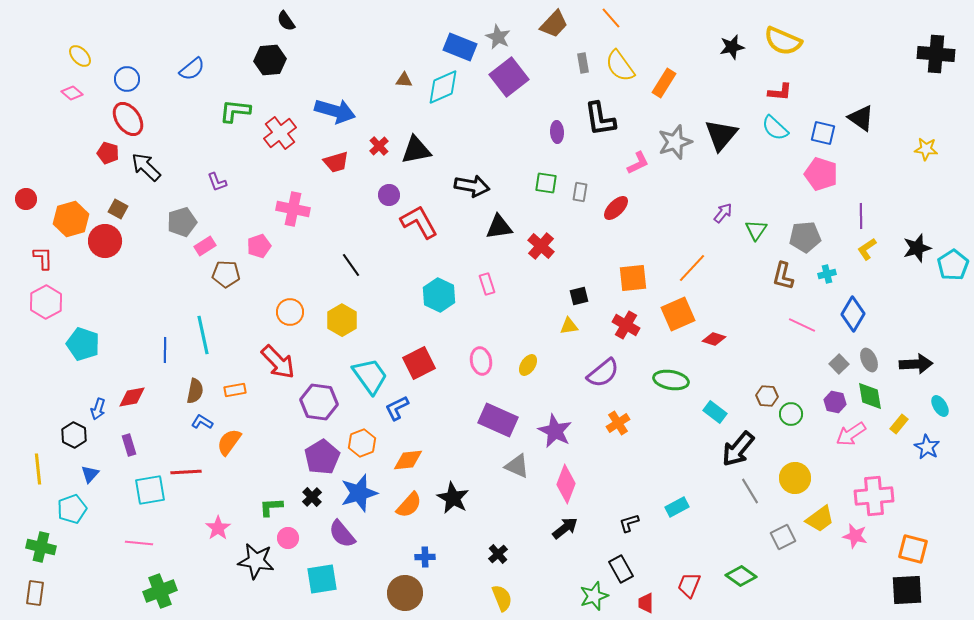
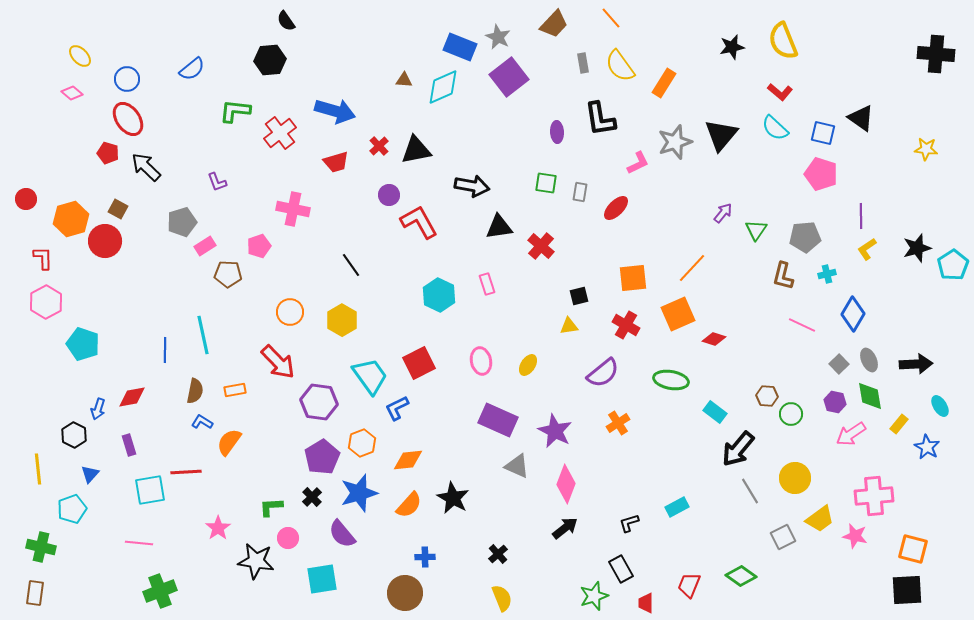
yellow semicircle at (783, 41): rotated 45 degrees clockwise
red L-shape at (780, 92): rotated 35 degrees clockwise
brown pentagon at (226, 274): moved 2 px right
